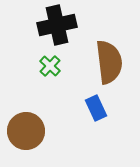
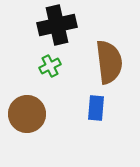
green cross: rotated 20 degrees clockwise
blue rectangle: rotated 30 degrees clockwise
brown circle: moved 1 px right, 17 px up
